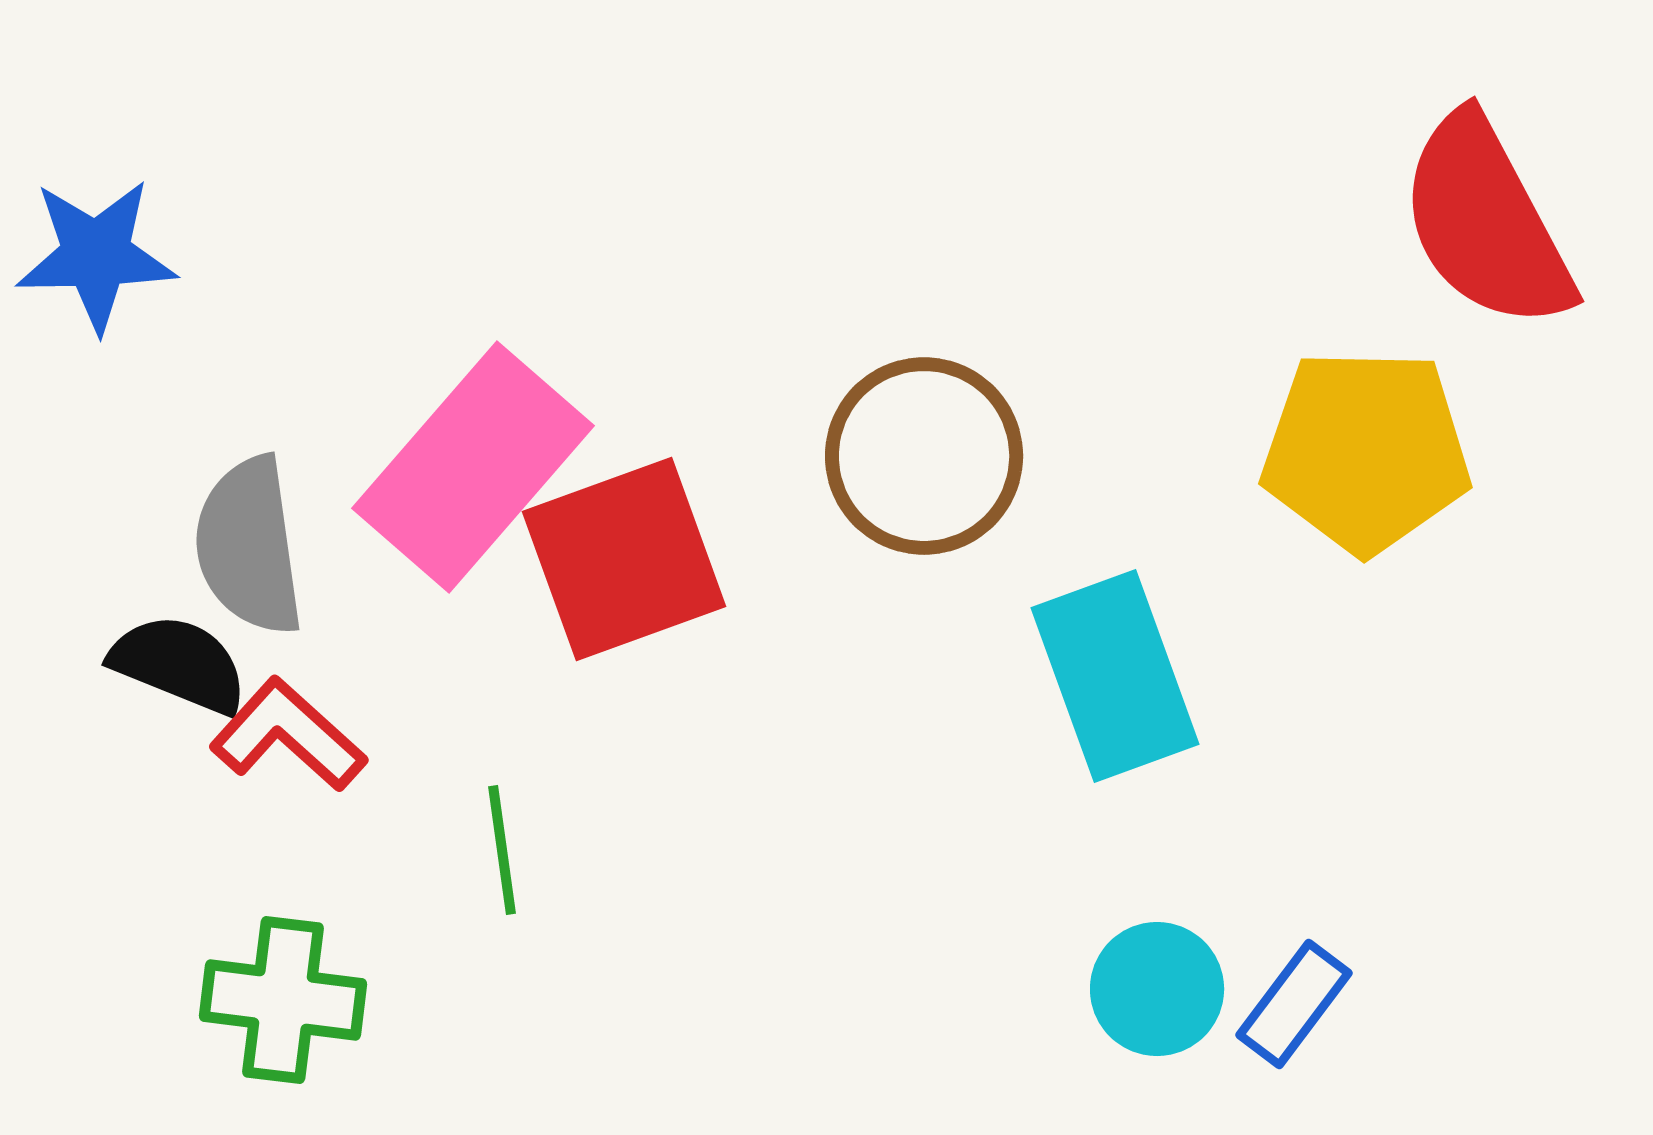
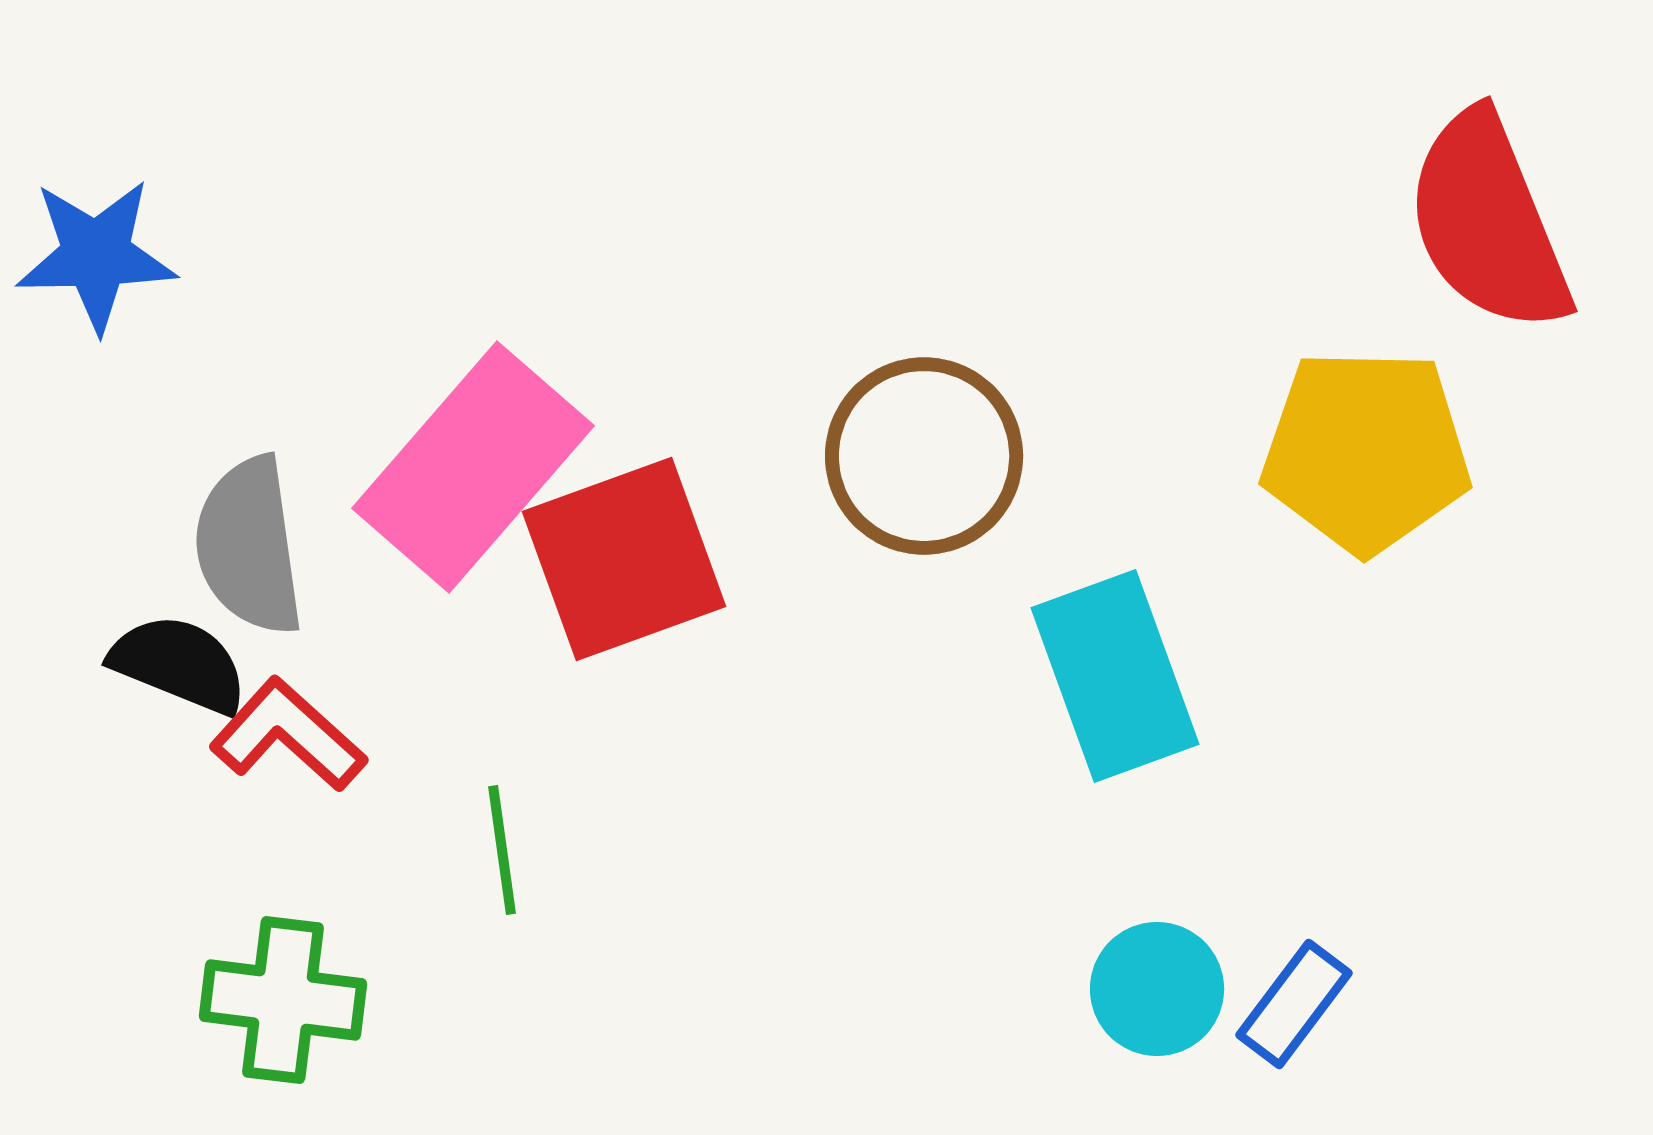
red semicircle: moved 2 px right; rotated 6 degrees clockwise
